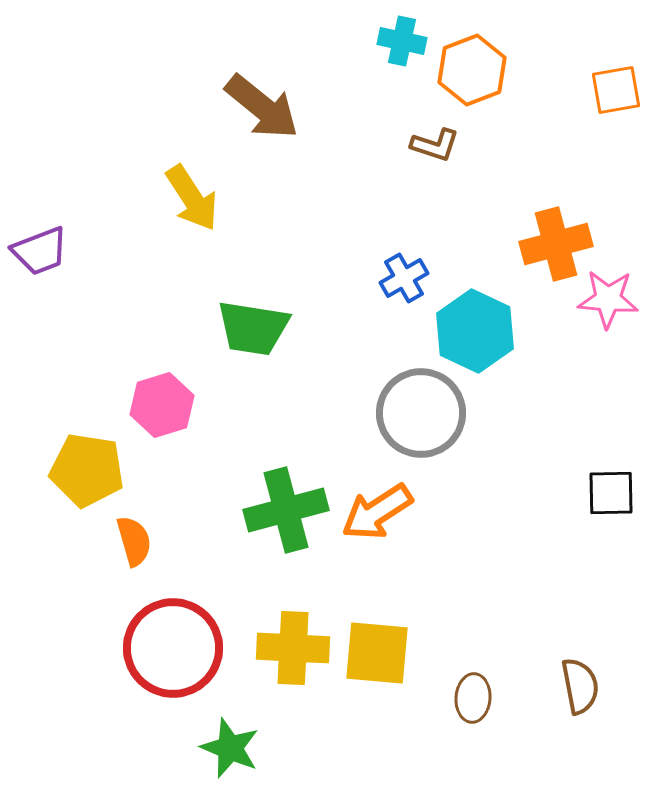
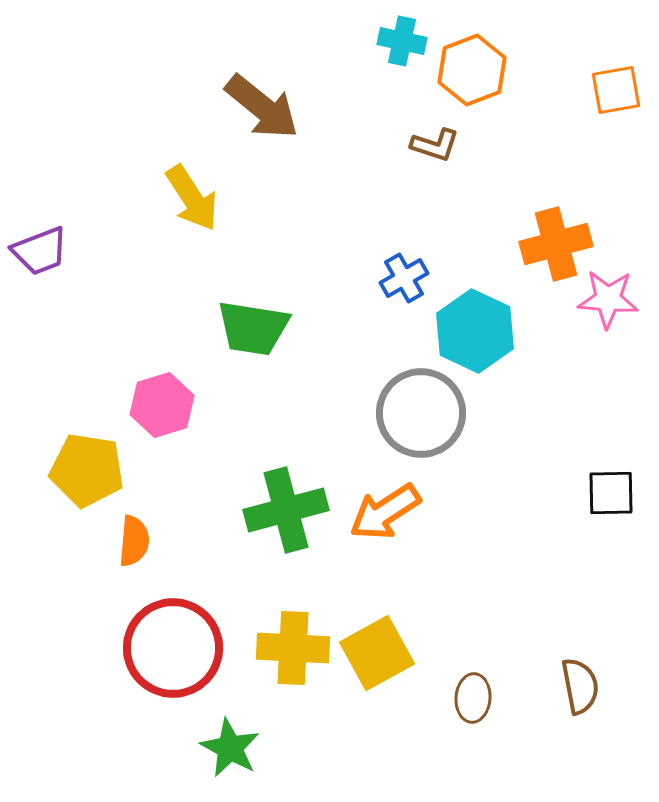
orange arrow: moved 8 px right
orange semicircle: rotated 21 degrees clockwise
yellow square: rotated 34 degrees counterclockwise
green star: rotated 6 degrees clockwise
